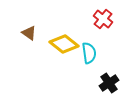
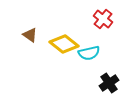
brown triangle: moved 1 px right, 2 px down
cyan semicircle: rotated 85 degrees clockwise
